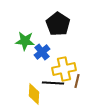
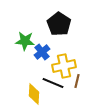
black pentagon: moved 1 px right
yellow cross: moved 3 px up
black line: rotated 20 degrees clockwise
